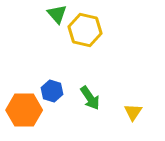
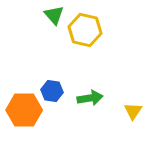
green triangle: moved 3 px left, 1 px down
blue hexagon: rotated 10 degrees counterclockwise
green arrow: rotated 65 degrees counterclockwise
yellow triangle: moved 1 px up
